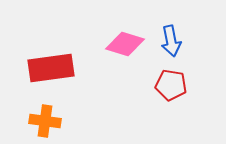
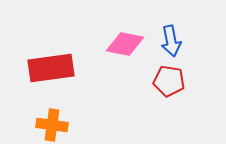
pink diamond: rotated 6 degrees counterclockwise
red pentagon: moved 2 px left, 4 px up
orange cross: moved 7 px right, 4 px down
